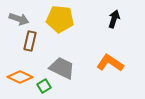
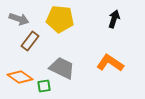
brown rectangle: rotated 24 degrees clockwise
orange diamond: rotated 10 degrees clockwise
green square: rotated 24 degrees clockwise
